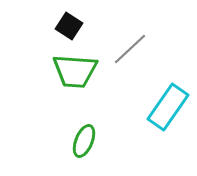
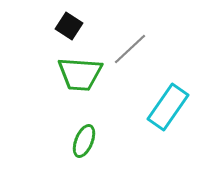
green trapezoid: moved 5 px right, 3 px down
